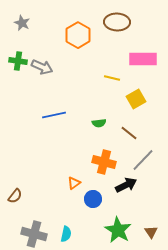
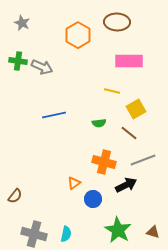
pink rectangle: moved 14 px left, 2 px down
yellow line: moved 13 px down
yellow square: moved 10 px down
gray line: rotated 25 degrees clockwise
brown triangle: moved 2 px right; rotated 40 degrees counterclockwise
